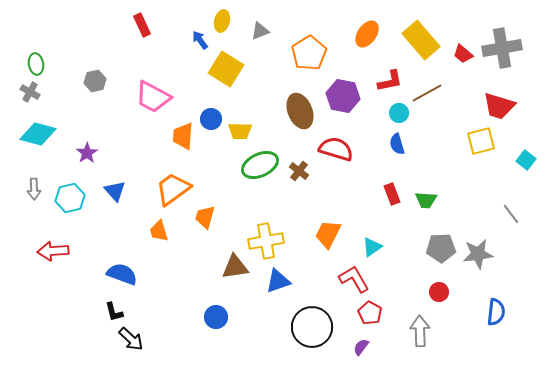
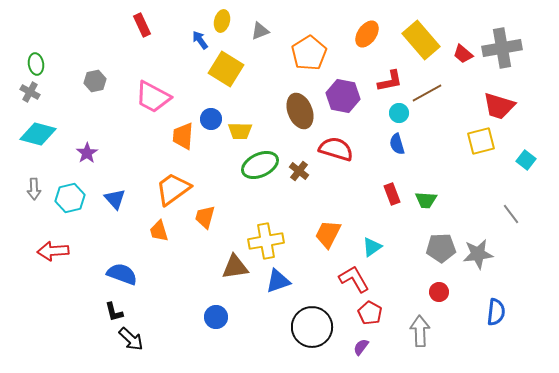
blue triangle at (115, 191): moved 8 px down
